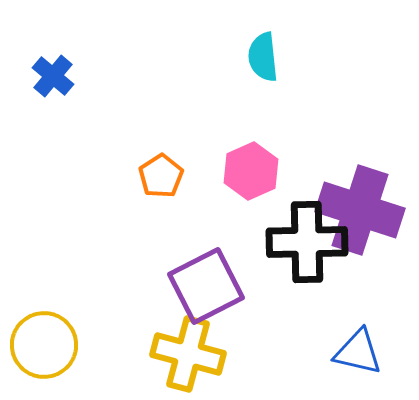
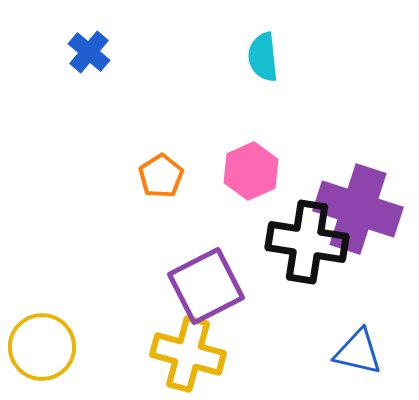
blue cross: moved 36 px right, 24 px up
purple cross: moved 2 px left, 1 px up
black cross: rotated 10 degrees clockwise
yellow circle: moved 2 px left, 2 px down
